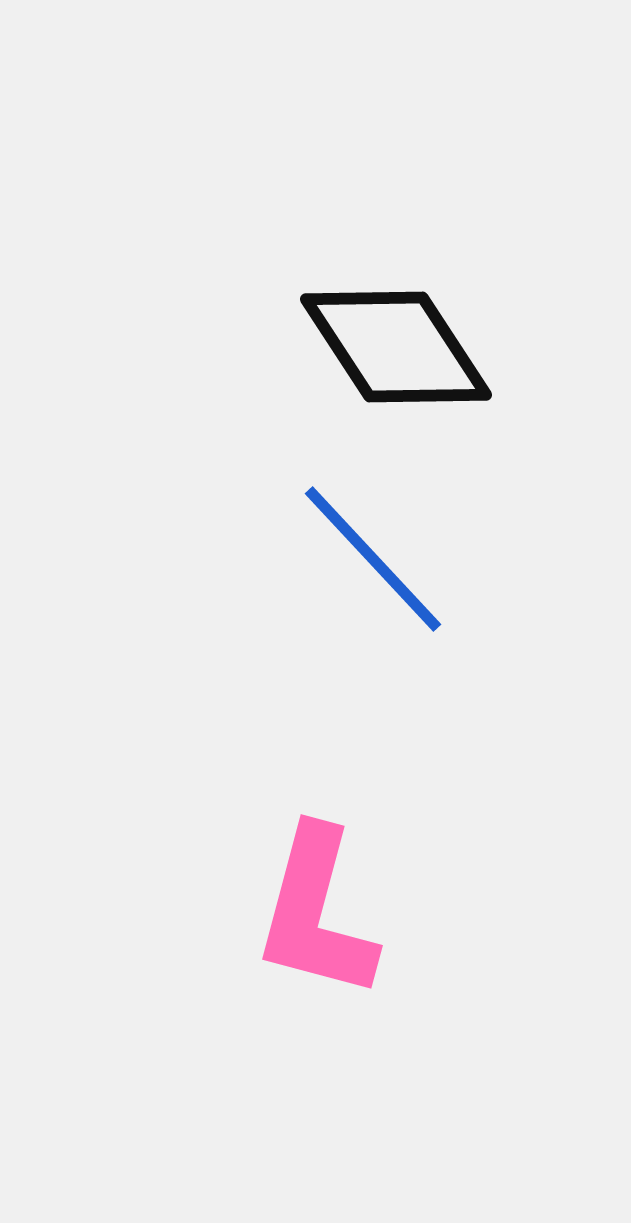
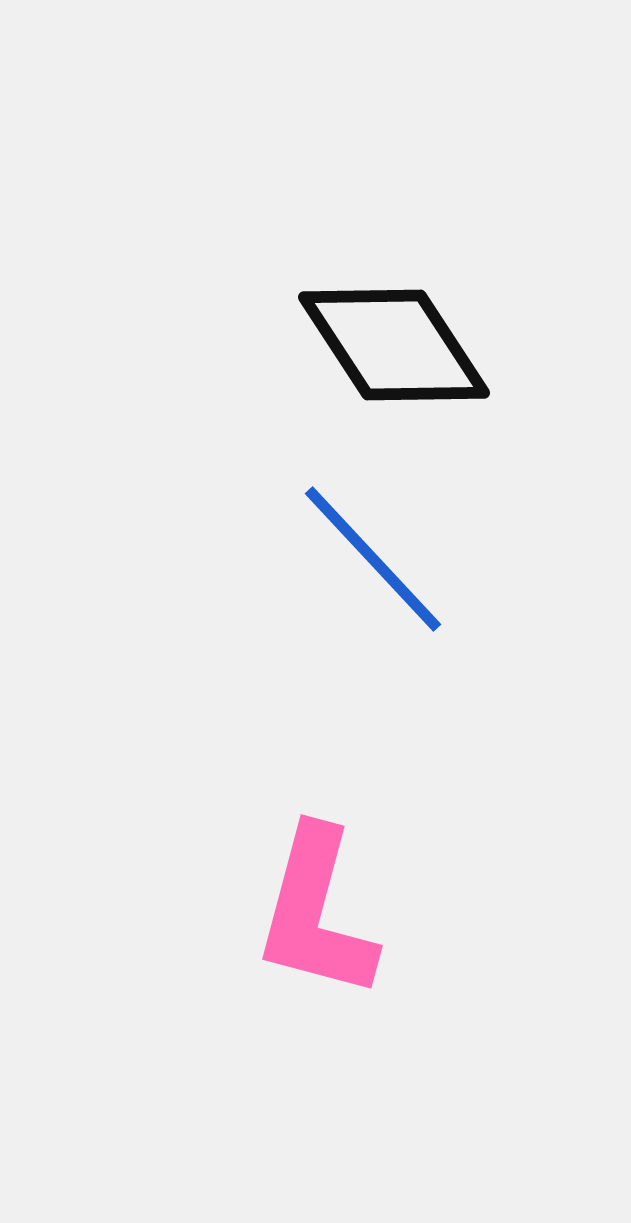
black diamond: moved 2 px left, 2 px up
